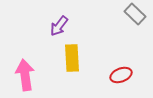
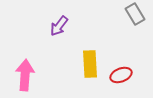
gray rectangle: rotated 15 degrees clockwise
yellow rectangle: moved 18 px right, 6 px down
pink arrow: rotated 12 degrees clockwise
